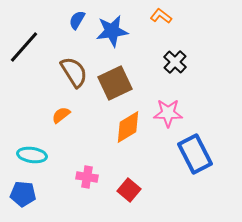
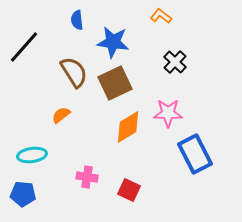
blue semicircle: rotated 36 degrees counterclockwise
blue star: moved 1 px right, 11 px down; rotated 16 degrees clockwise
cyan ellipse: rotated 16 degrees counterclockwise
red square: rotated 15 degrees counterclockwise
